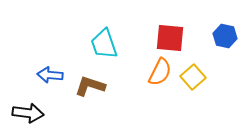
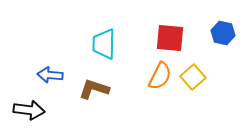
blue hexagon: moved 2 px left, 3 px up
cyan trapezoid: rotated 20 degrees clockwise
orange semicircle: moved 4 px down
brown L-shape: moved 4 px right, 3 px down
black arrow: moved 1 px right, 3 px up
